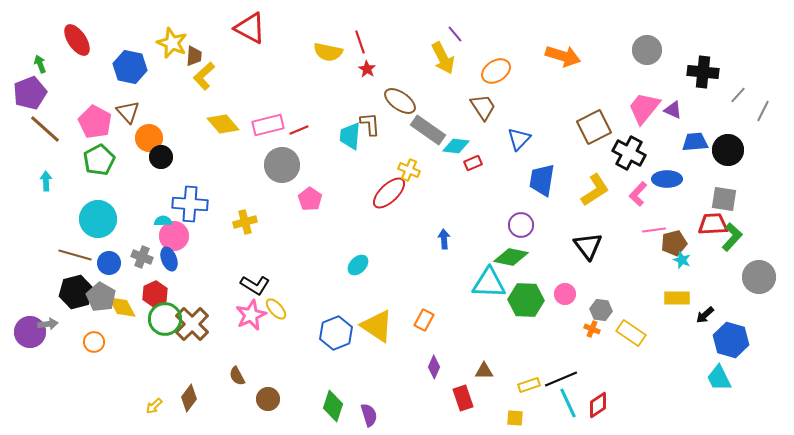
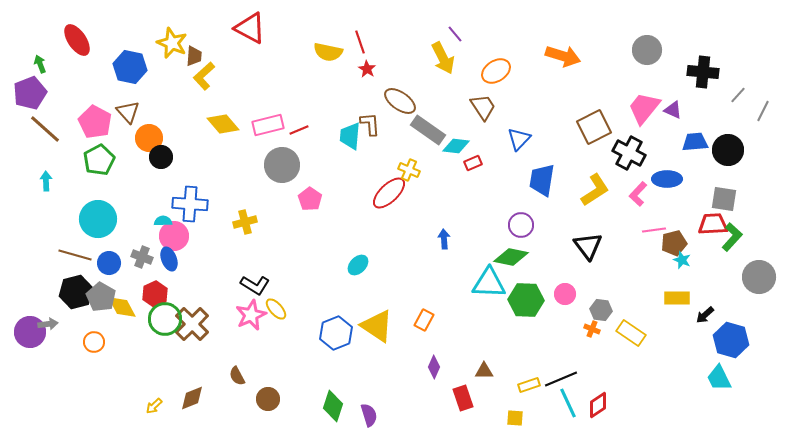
brown diamond at (189, 398): moved 3 px right; rotated 32 degrees clockwise
